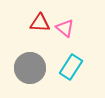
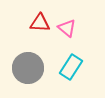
pink triangle: moved 2 px right
gray circle: moved 2 px left
